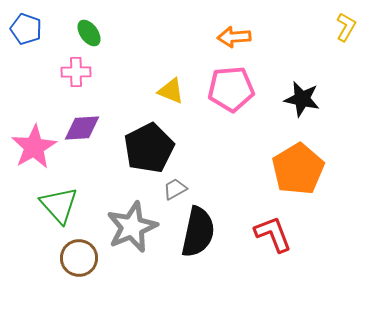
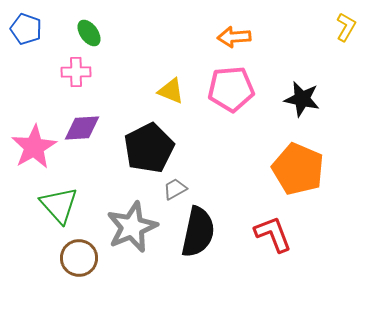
orange pentagon: rotated 18 degrees counterclockwise
